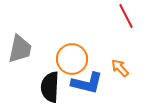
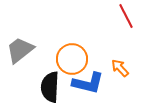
gray trapezoid: moved 1 px down; rotated 140 degrees counterclockwise
blue L-shape: moved 1 px right
